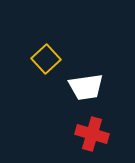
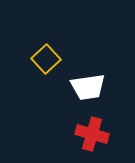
white trapezoid: moved 2 px right
